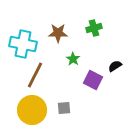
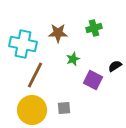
green star: rotated 16 degrees clockwise
